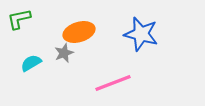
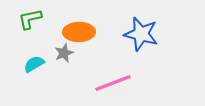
green L-shape: moved 11 px right
orange ellipse: rotated 16 degrees clockwise
cyan semicircle: moved 3 px right, 1 px down
